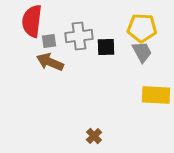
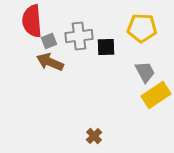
red semicircle: rotated 12 degrees counterclockwise
gray square: rotated 14 degrees counterclockwise
gray trapezoid: moved 3 px right, 20 px down
yellow rectangle: rotated 36 degrees counterclockwise
